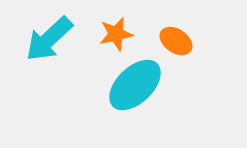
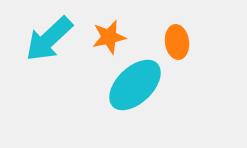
orange star: moved 7 px left, 3 px down
orange ellipse: moved 1 px right, 1 px down; rotated 48 degrees clockwise
